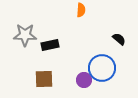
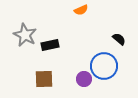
orange semicircle: rotated 64 degrees clockwise
gray star: rotated 25 degrees clockwise
blue circle: moved 2 px right, 2 px up
purple circle: moved 1 px up
